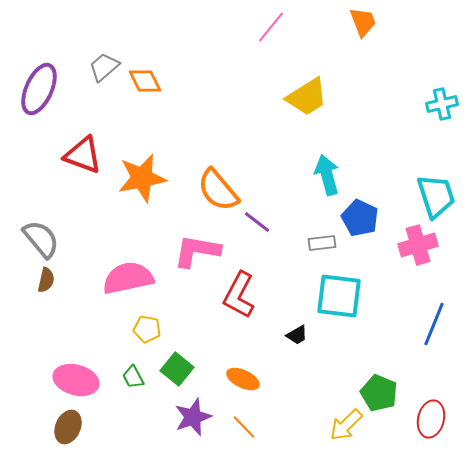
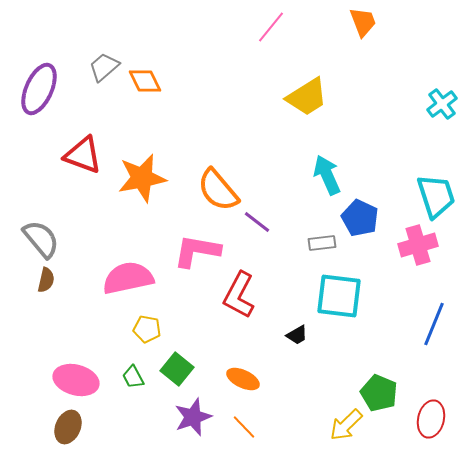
cyan cross: rotated 24 degrees counterclockwise
cyan arrow: rotated 9 degrees counterclockwise
